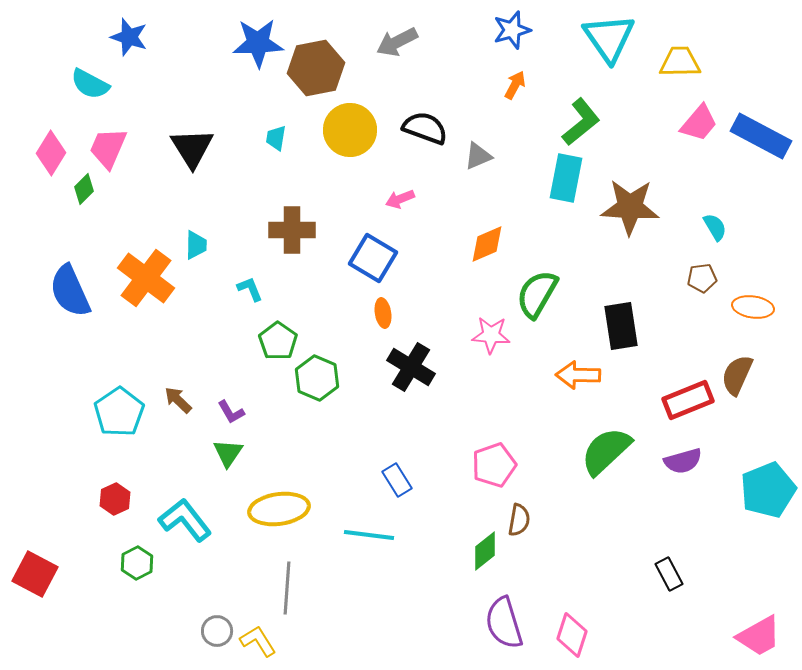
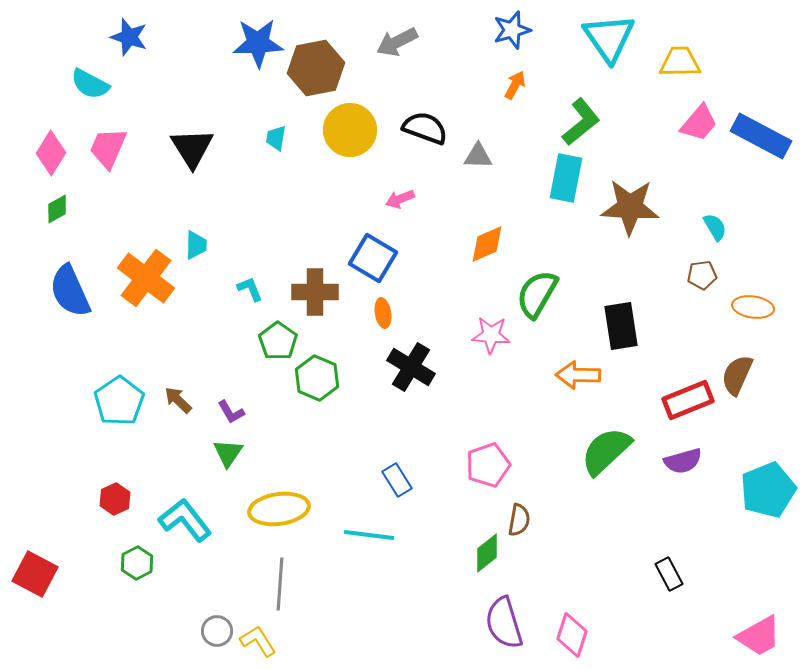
gray triangle at (478, 156): rotated 24 degrees clockwise
green diamond at (84, 189): moved 27 px left, 20 px down; rotated 16 degrees clockwise
brown cross at (292, 230): moved 23 px right, 62 px down
brown pentagon at (702, 278): moved 3 px up
cyan pentagon at (119, 412): moved 11 px up
pink pentagon at (494, 465): moved 6 px left
green diamond at (485, 551): moved 2 px right, 2 px down
gray line at (287, 588): moved 7 px left, 4 px up
